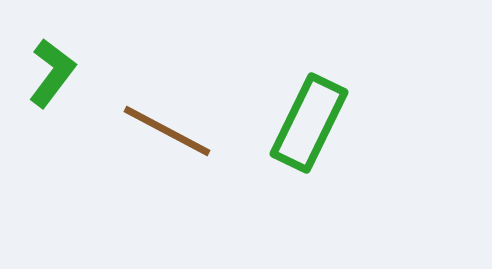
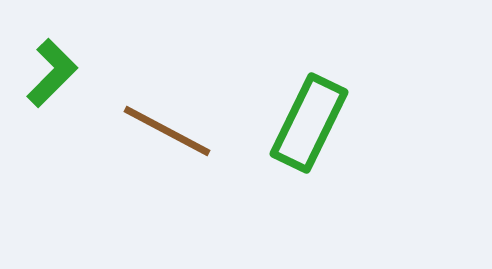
green L-shape: rotated 8 degrees clockwise
